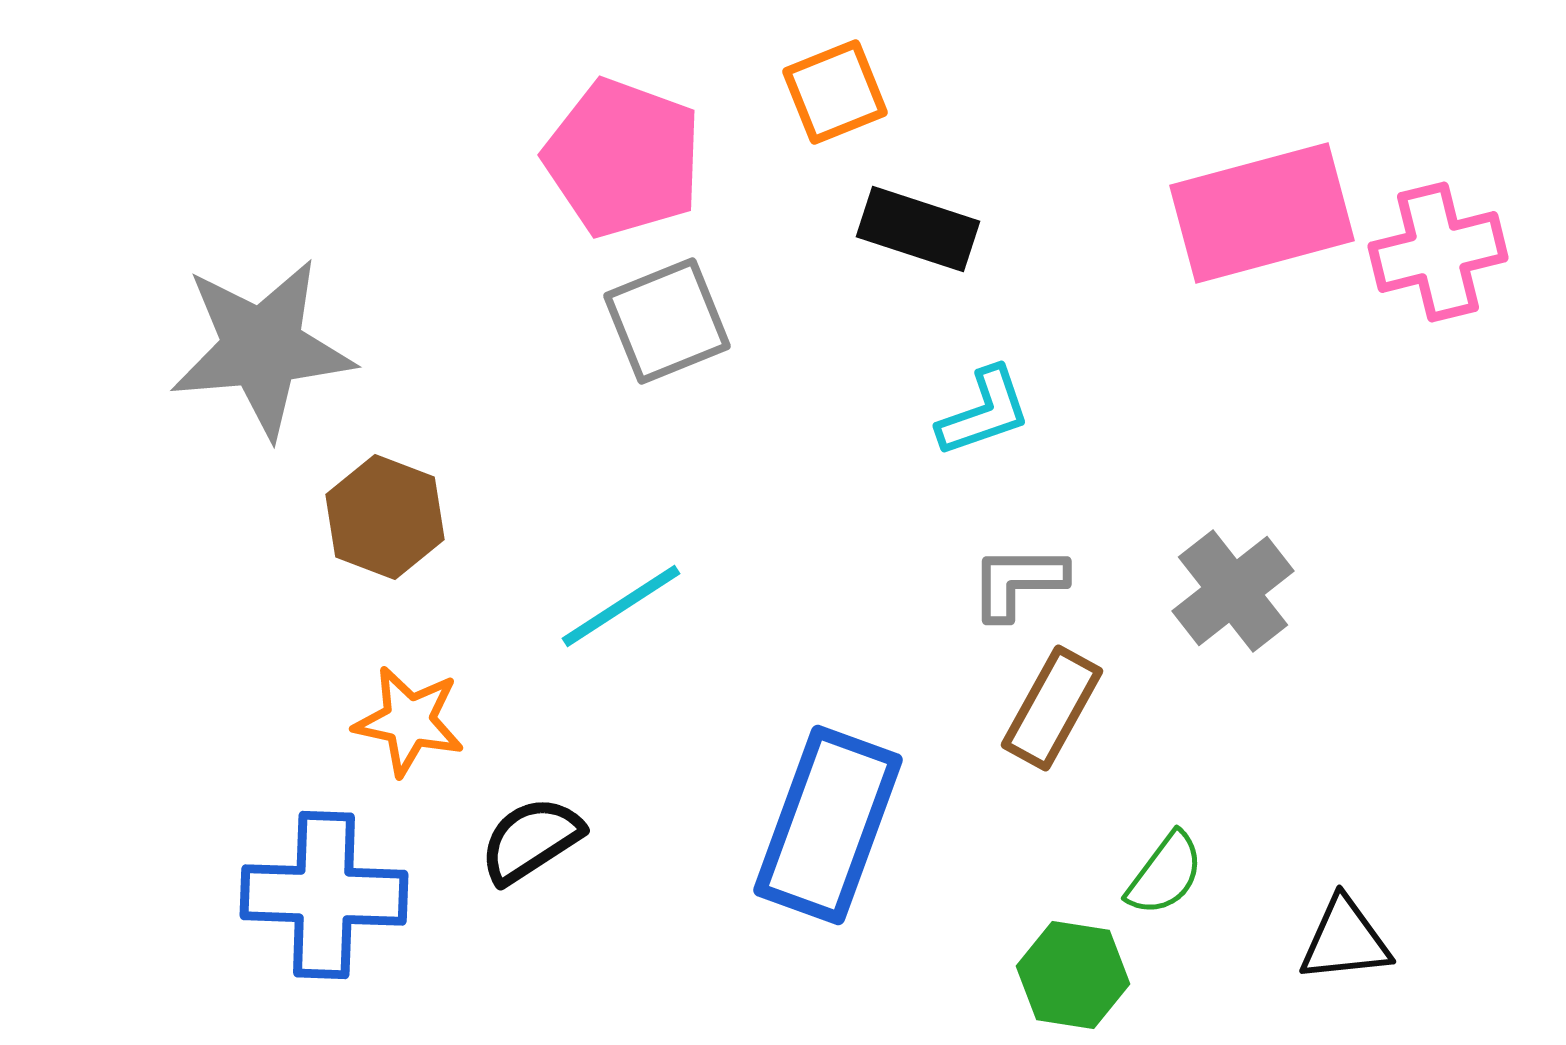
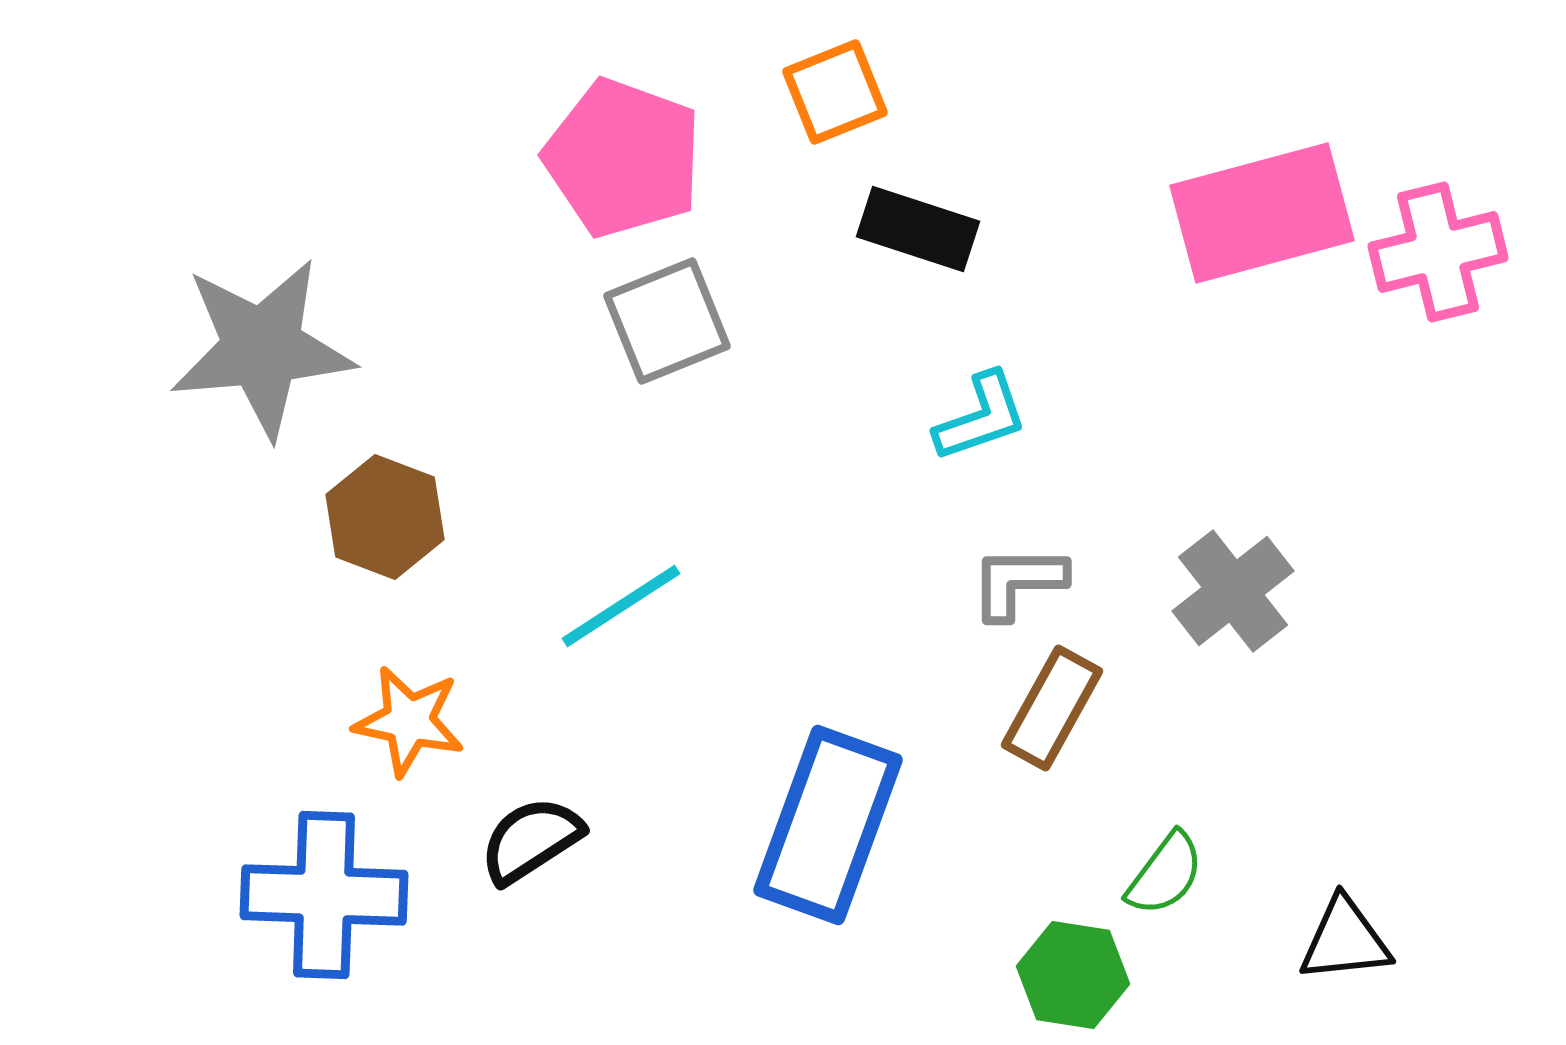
cyan L-shape: moved 3 px left, 5 px down
